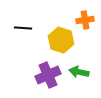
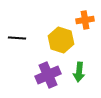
black line: moved 6 px left, 10 px down
green arrow: rotated 96 degrees counterclockwise
